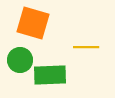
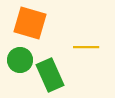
orange square: moved 3 px left
green rectangle: rotated 68 degrees clockwise
